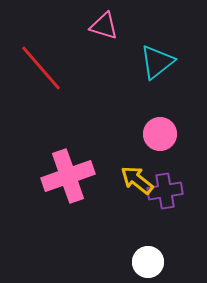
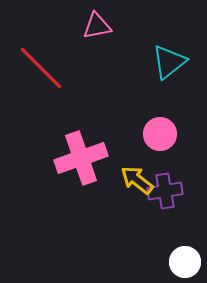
pink triangle: moved 7 px left; rotated 28 degrees counterclockwise
cyan triangle: moved 12 px right
red line: rotated 4 degrees counterclockwise
pink cross: moved 13 px right, 18 px up
white circle: moved 37 px right
